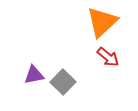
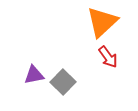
red arrow: rotated 15 degrees clockwise
